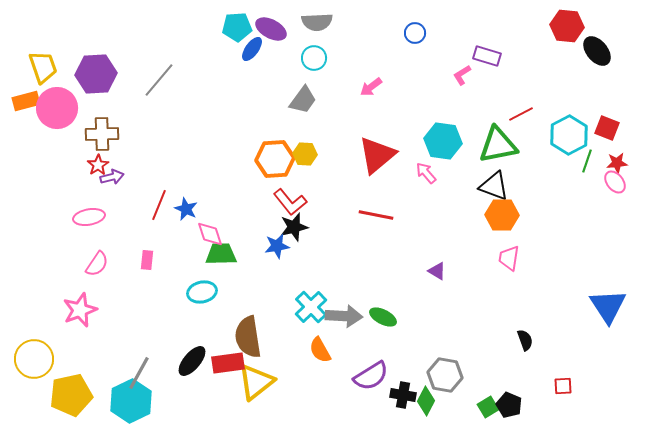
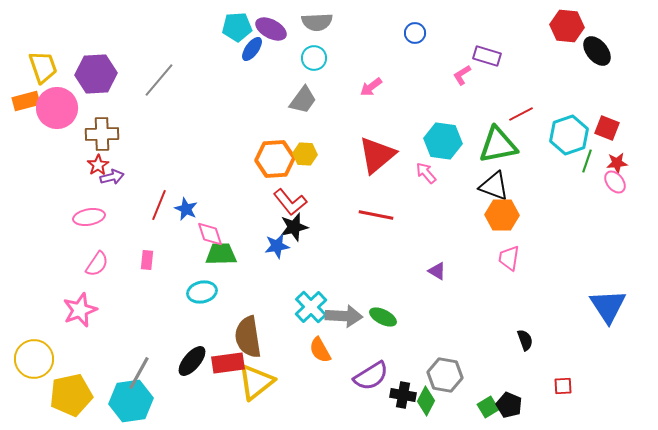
cyan hexagon at (569, 135): rotated 9 degrees clockwise
cyan hexagon at (131, 401): rotated 18 degrees clockwise
